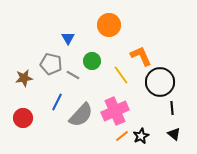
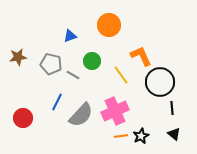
blue triangle: moved 2 px right, 2 px up; rotated 40 degrees clockwise
brown star: moved 6 px left, 21 px up
orange line: moved 1 px left; rotated 32 degrees clockwise
